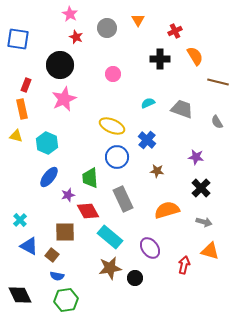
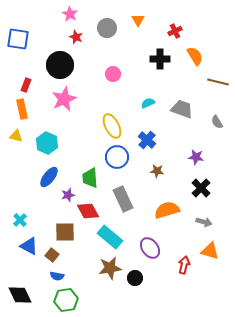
yellow ellipse at (112, 126): rotated 40 degrees clockwise
